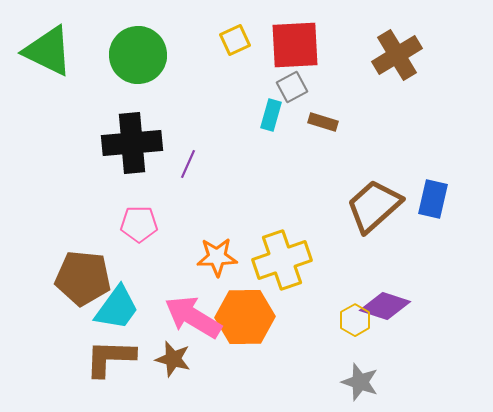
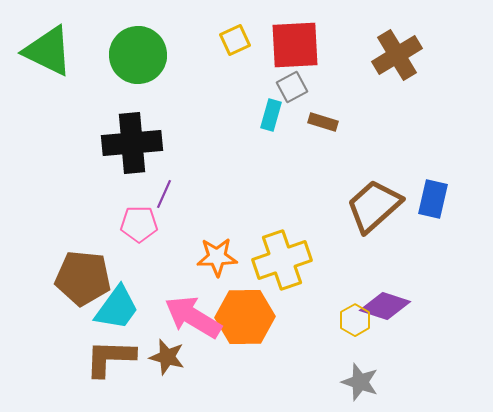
purple line: moved 24 px left, 30 px down
brown star: moved 6 px left, 2 px up
